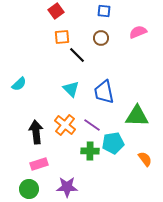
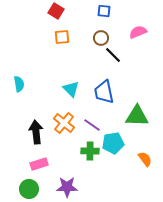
red square: rotated 21 degrees counterclockwise
black line: moved 36 px right
cyan semicircle: rotated 56 degrees counterclockwise
orange cross: moved 1 px left, 2 px up
